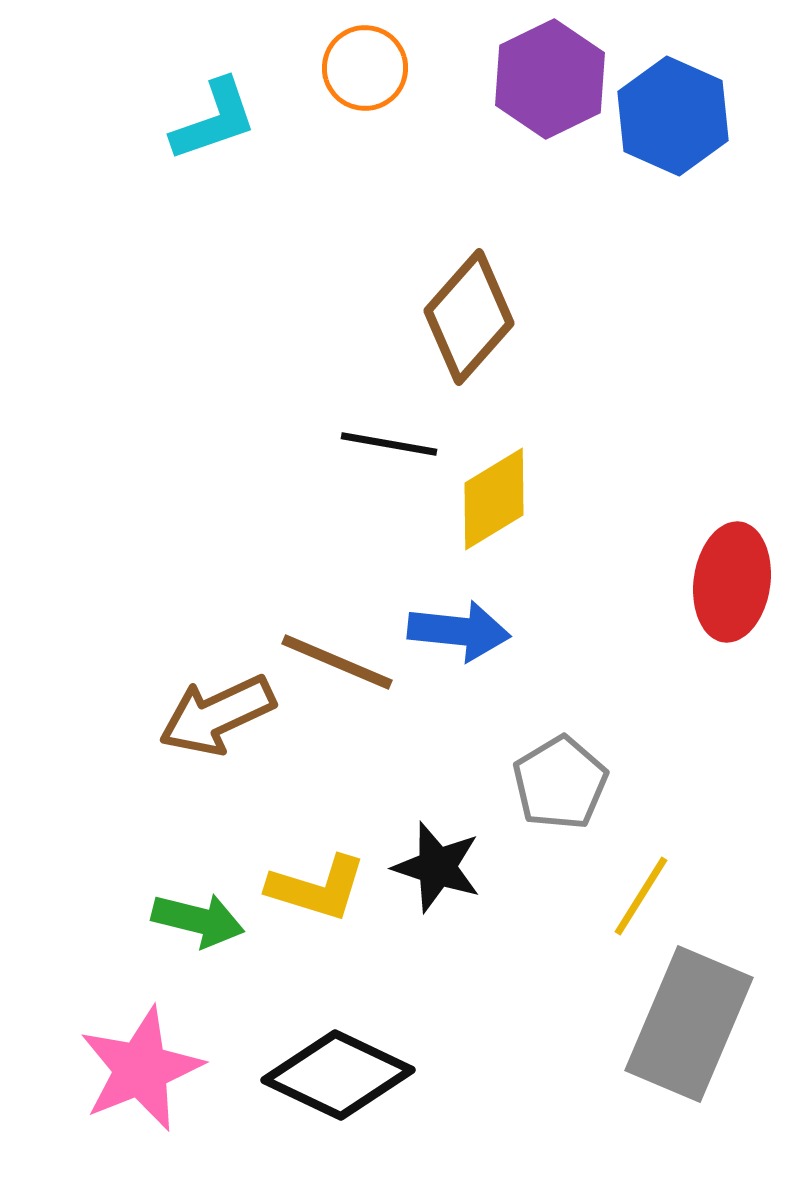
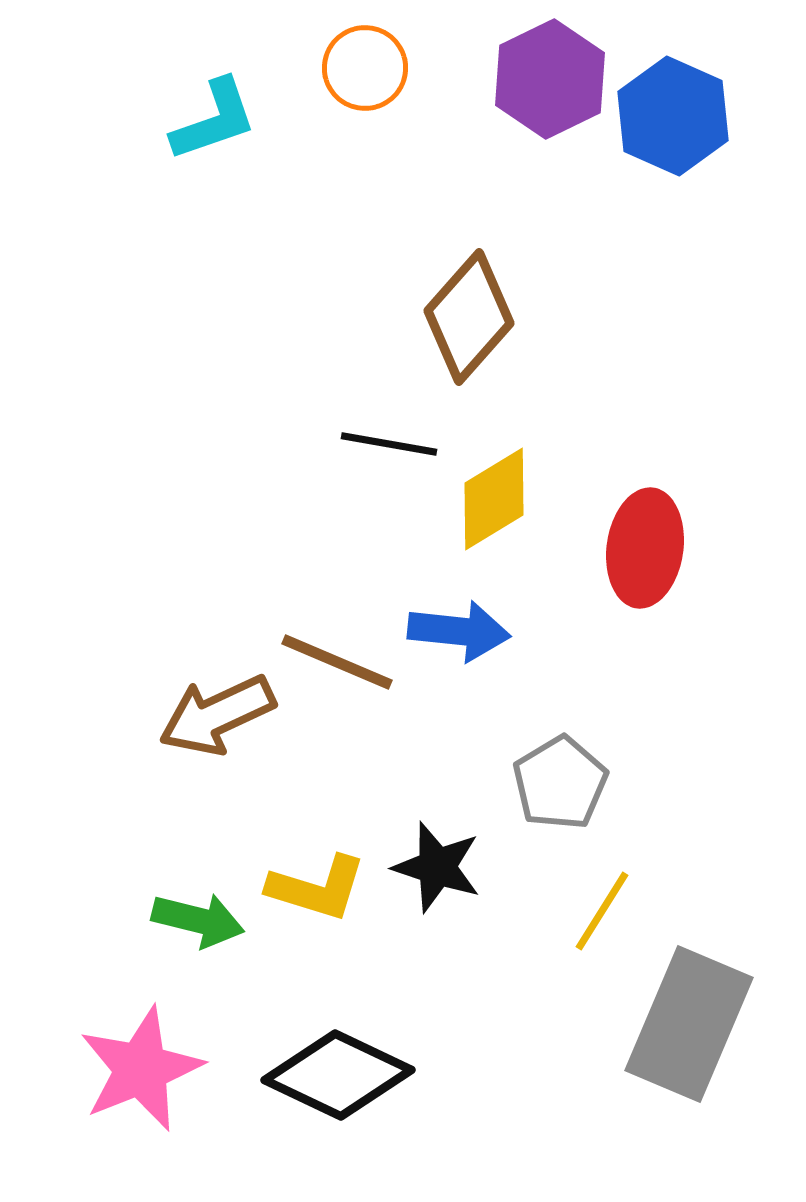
red ellipse: moved 87 px left, 34 px up
yellow line: moved 39 px left, 15 px down
